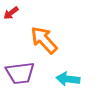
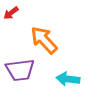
purple trapezoid: moved 3 px up
